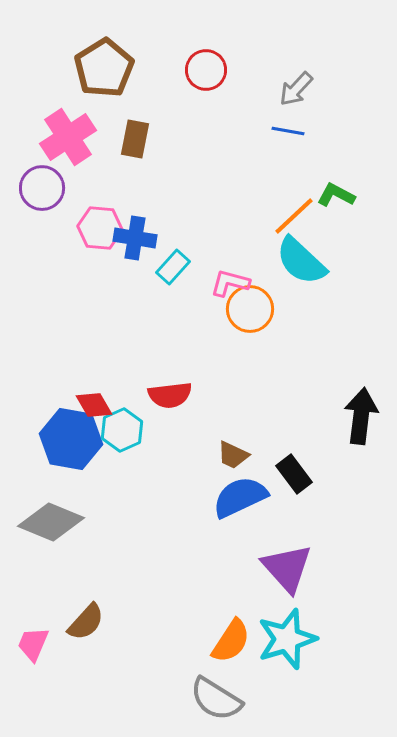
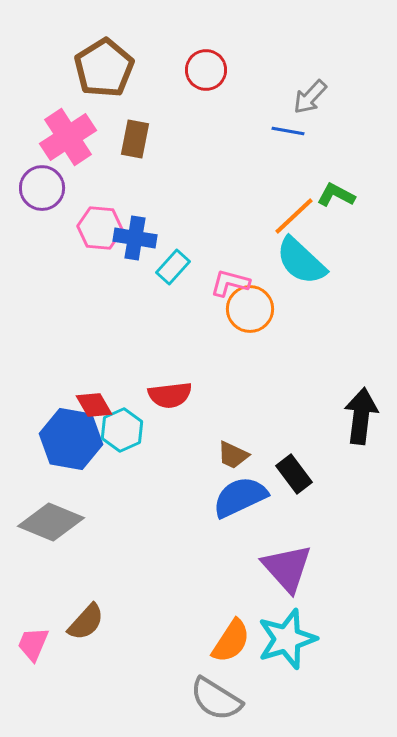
gray arrow: moved 14 px right, 8 px down
